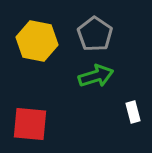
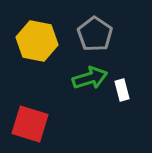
green arrow: moved 6 px left, 2 px down
white rectangle: moved 11 px left, 22 px up
red square: rotated 12 degrees clockwise
